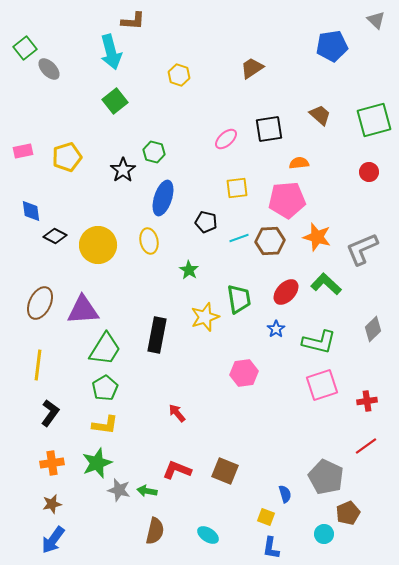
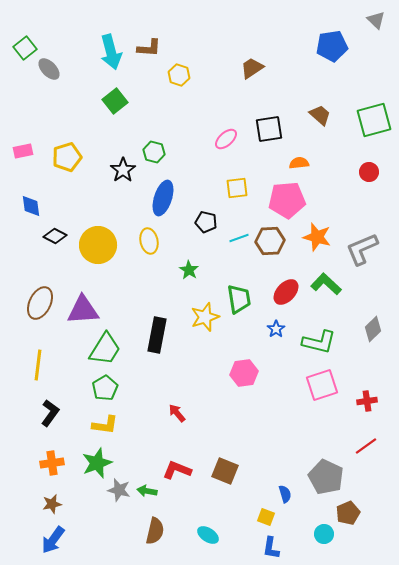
brown L-shape at (133, 21): moved 16 px right, 27 px down
blue diamond at (31, 211): moved 5 px up
